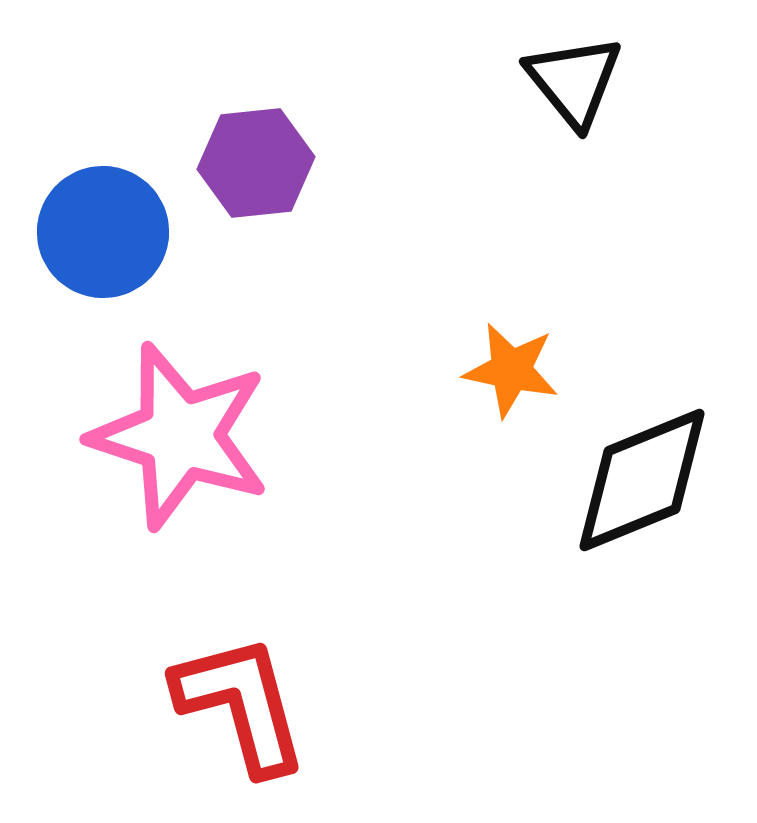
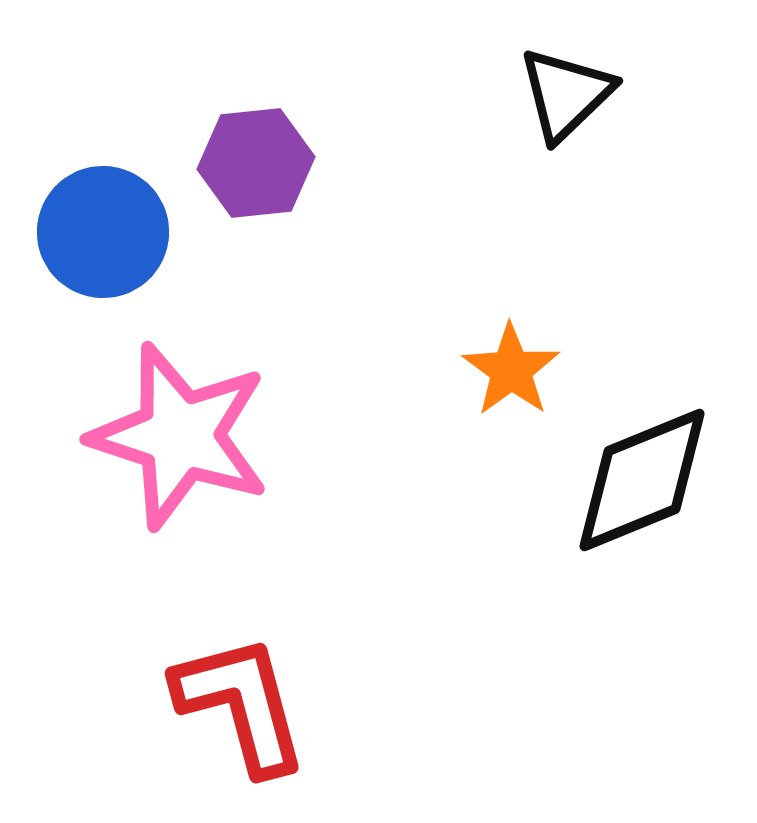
black triangle: moved 8 px left, 13 px down; rotated 25 degrees clockwise
orange star: rotated 24 degrees clockwise
